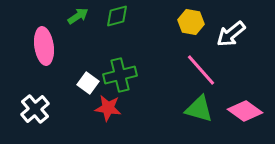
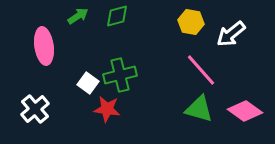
red star: moved 1 px left, 1 px down
